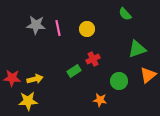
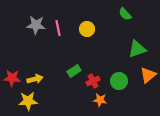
red cross: moved 22 px down
